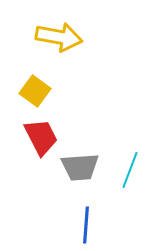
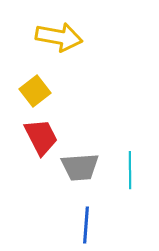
yellow square: rotated 16 degrees clockwise
cyan line: rotated 21 degrees counterclockwise
